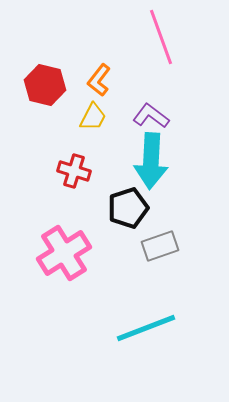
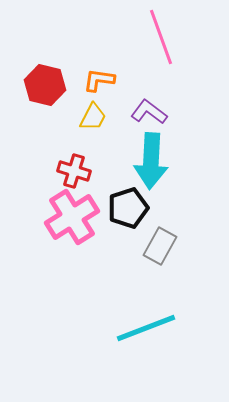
orange L-shape: rotated 60 degrees clockwise
purple L-shape: moved 2 px left, 4 px up
gray rectangle: rotated 42 degrees counterclockwise
pink cross: moved 8 px right, 36 px up
